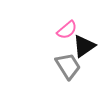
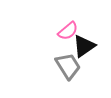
pink semicircle: moved 1 px right, 1 px down
